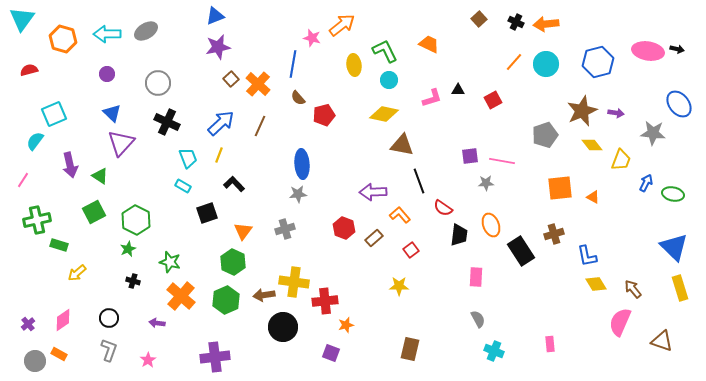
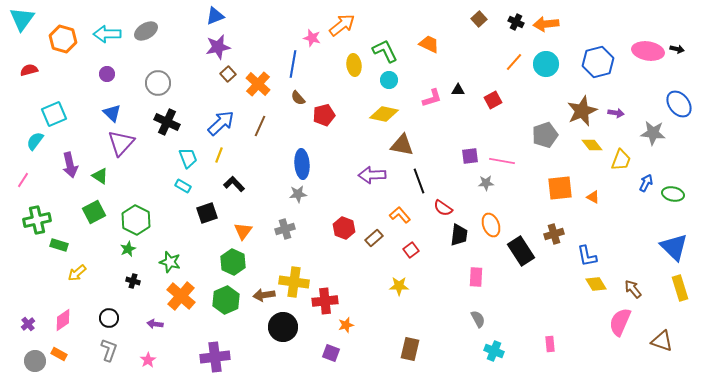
brown square at (231, 79): moved 3 px left, 5 px up
purple arrow at (373, 192): moved 1 px left, 17 px up
purple arrow at (157, 323): moved 2 px left, 1 px down
